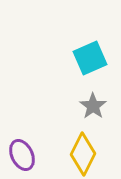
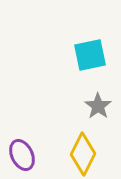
cyan square: moved 3 px up; rotated 12 degrees clockwise
gray star: moved 5 px right
